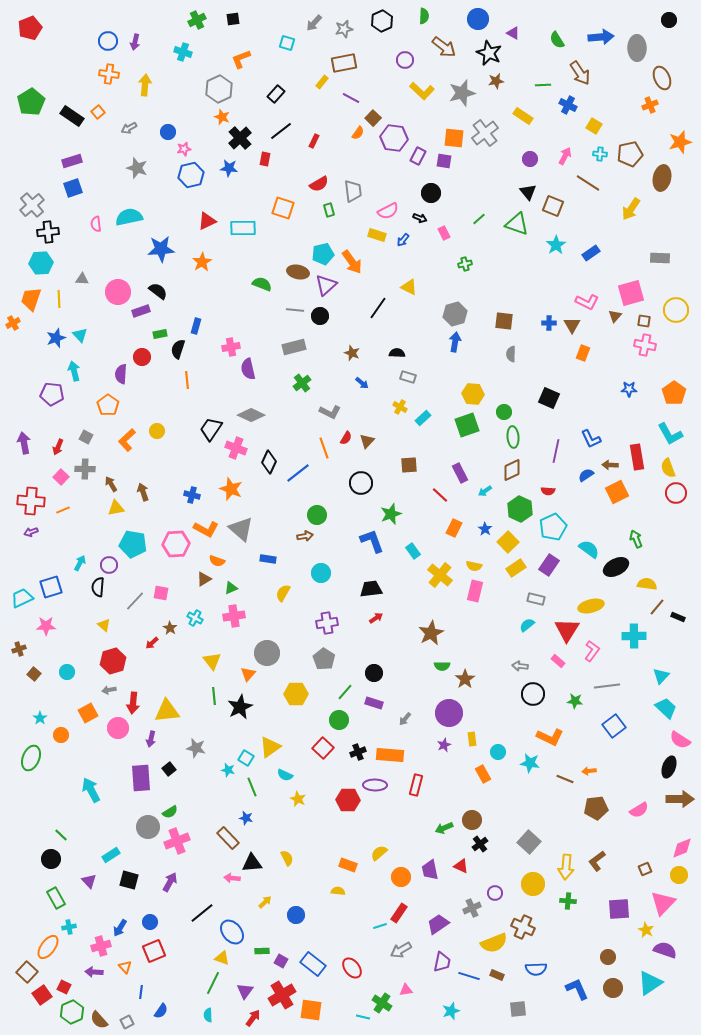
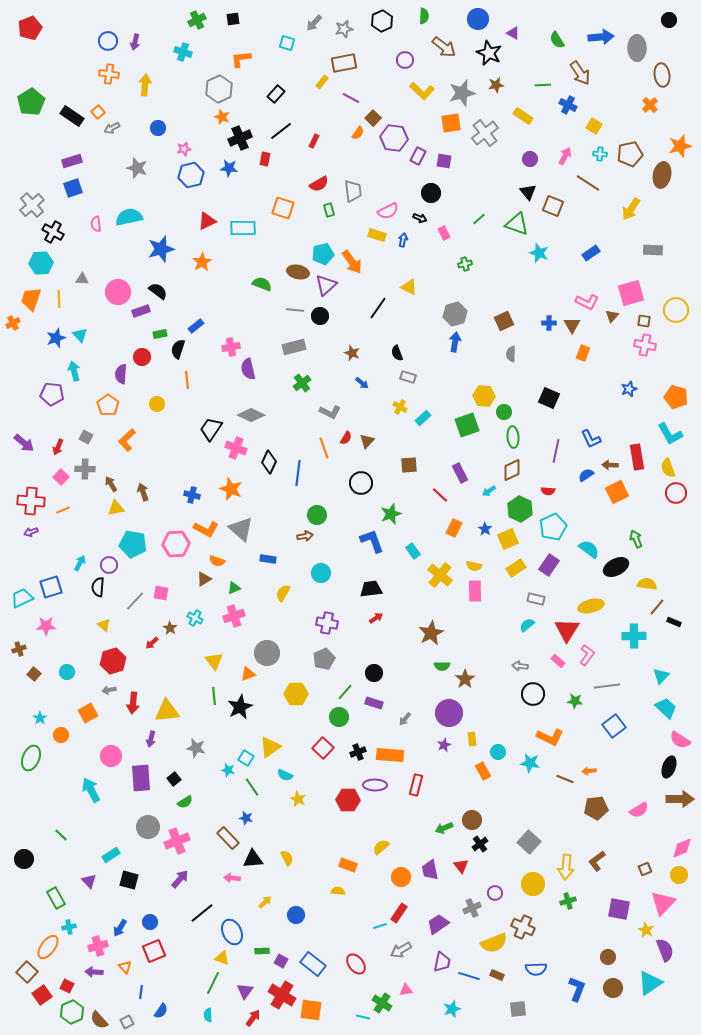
orange L-shape at (241, 59): rotated 15 degrees clockwise
brown ellipse at (662, 78): moved 3 px up; rotated 15 degrees clockwise
brown star at (496, 81): moved 4 px down
orange cross at (650, 105): rotated 21 degrees counterclockwise
gray arrow at (129, 128): moved 17 px left
blue circle at (168, 132): moved 10 px left, 4 px up
black cross at (240, 138): rotated 20 degrees clockwise
orange square at (454, 138): moved 3 px left, 15 px up; rotated 15 degrees counterclockwise
orange star at (680, 142): moved 4 px down
brown ellipse at (662, 178): moved 3 px up
black cross at (48, 232): moved 5 px right; rotated 35 degrees clockwise
blue arrow at (403, 240): rotated 152 degrees clockwise
cyan star at (556, 245): moved 17 px left, 8 px down; rotated 18 degrees counterclockwise
blue star at (161, 249): rotated 12 degrees counterclockwise
gray rectangle at (660, 258): moved 7 px left, 8 px up
brown triangle at (615, 316): moved 3 px left
brown square at (504, 321): rotated 30 degrees counterclockwise
blue rectangle at (196, 326): rotated 35 degrees clockwise
black semicircle at (397, 353): rotated 112 degrees counterclockwise
blue star at (629, 389): rotated 21 degrees counterclockwise
orange pentagon at (674, 393): moved 2 px right, 4 px down; rotated 20 degrees counterclockwise
yellow hexagon at (473, 394): moved 11 px right, 2 px down
yellow circle at (157, 431): moved 27 px up
purple arrow at (24, 443): rotated 140 degrees clockwise
blue line at (298, 473): rotated 45 degrees counterclockwise
cyan arrow at (485, 491): moved 4 px right
yellow square at (508, 542): moved 3 px up; rotated 20 degrees clockwise
green triangle at (231, 588): moved 3 px right
pink rectangle at (475, 591): rotated 15 degrees counterclockwise
pink cross at (234, 616): rotated 10 degrees counterclockwise
black rectangle at (678, 617): moved 4 px left, 5 px down
purple cross at (327, 623): rotated 20 degrees clockwise
pink L-shape at (592, 651): moved 5 px left, 4 px down
gray pentagon at (324, 659): rotated 15 degrees clockwise
yellow triangle at (212, 661): moved 2 px right
orange triangle at (248, 674): rotated 28 degrees clockwise
green circle at (339, 720): moved 3 px up
pink circle at (118, 728): moved 7 px left, 28 px down
black square at (169, 769): moved 5 px right, 10 px down
orange rectangle at (483, 774): moved 3 px up
green line at (252, 787): rotated 12 degrees counterclockwise
green semicircle at (170, 812): moved 15 px right, 10 px up
yellow semicircle at (379, 853): moved 2 px right, 6 px up
black circle at (51, 859): moved 27 px left
black triangle at (252, 863): moved 1 px right, 4 px up
red triangle at (461, 866): rotated 28 degrees clockwise
purple arrow at (170, 882): moved 10 px right, 3 px up; rotated 12 degrees clockwise
green cross at (568, 901): rotated 21 degrees counterclockwise
purple square at (619, 909): rotated 15 degrees clockwise
blue ellipse at (232, 932): rotated 15 degrees clockwise
pink cross at (101, 946): moved 3 px left
purple semicircle at (665, 950): rotated 50 degrees clockwise
red ellipse at (352, 968): moved 4 px right, 4 px up
red square at (64, 987): moved 3 px right, 1 px up
blue L-shape at (577, 989): rotated 45 degrees clockwise
red cross at (282, 995): rotated 28 degrees counterclockwise
cyan star at (451, 1011): moved 1 px right, 2 px up
